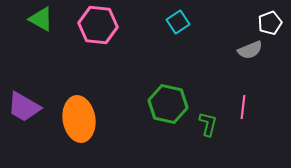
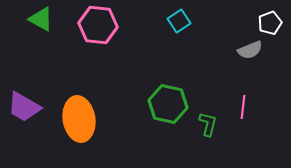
cyan square: moved 1 px right, 1 px up
